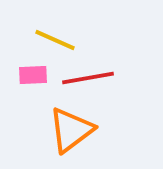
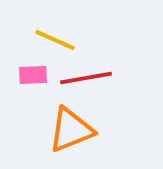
red line: moved 2 px left
orange triangle: rotated 15 degrees clockwise
